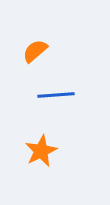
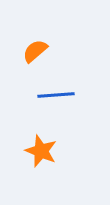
orange star: rotated 24 degrees counterclockwise
